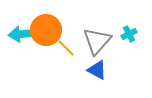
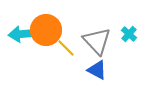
cyan cross: rotated 21 degrees counterclockwise
gray triangle: rotated 24 degrees counterclockwise
